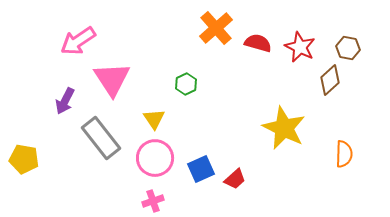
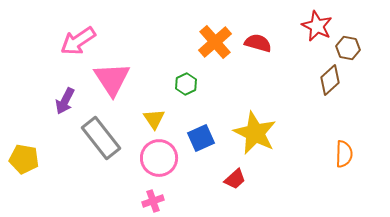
orange cross: moved 1 px left, 14 px down
red star: moved 17 px right, 21 px up
yellow star: moved 29 px left, 5 px down
pink circle: moved 4 px right
blue square: moved 31 px up
